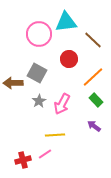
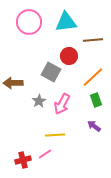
pink circle: moved 10 px left, 12 px up
brown line: rotated 48 degrees counterclockwise
red circle: moved 3 px up
gray square: moved 14 px right, 1 px up
green rectangle: rotated 24 degrees clockwise
